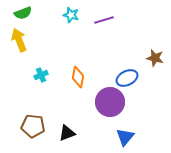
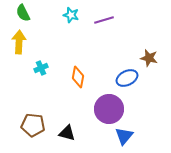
green semicircle: rotated 84 degrees clockwise
yellow arrow: moved 2 px down; rotated 25 degrees clockwise
brown star: moved 6 px left
cyan cross: moved 7 px up
purple circle: moved 1 px left, 7 px down
brown pentagon: moved 1 px up
black triangle: rotated 36 degrees clockwise
blue triangle: moved 1 px left, 1 px up
